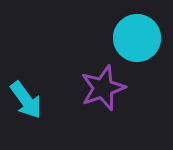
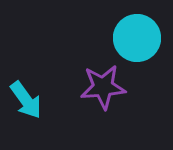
purple star: moved 1 px up; rotated 15 degrees clockwise
